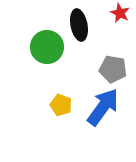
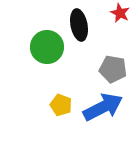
blue arrow: rotated 27 degrees clockwise
